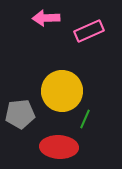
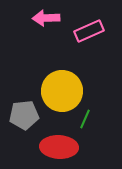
gray pentagon: moved 4 px right, 1 px down
